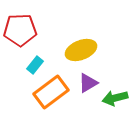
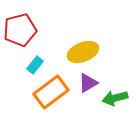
red pentagon: rotated 12 degrees counterclockwise
yellow ellipse: moved 2 px right, 2 px down
